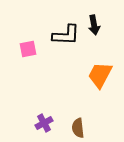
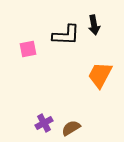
brown semicircle: moved 7 px left; rotated 66 degrees clockwise
